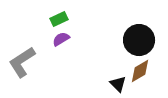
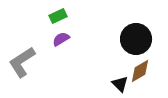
green rectangle: moved 1 px left, 3 px up
black circle: moved 3 px left, 1 px up
black triangle: moved 2 px right
